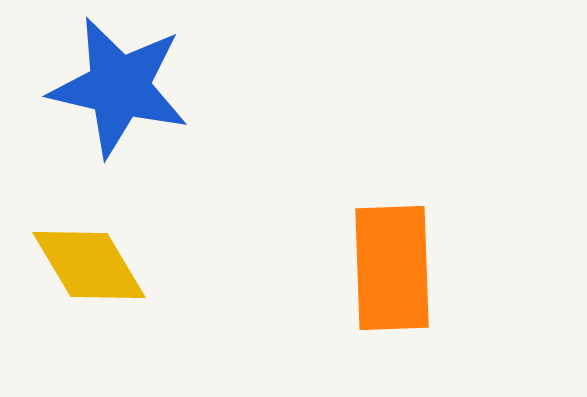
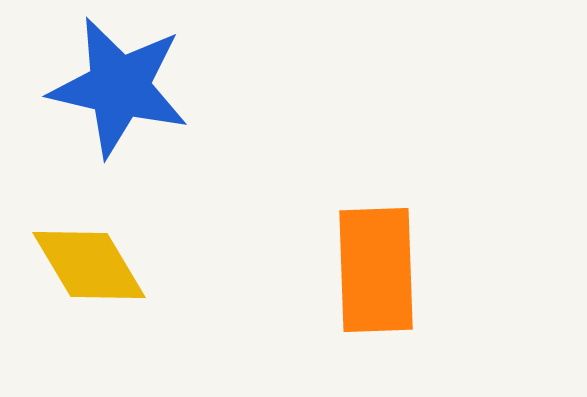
orange rectangle: moved 16 px left, 2 px down
